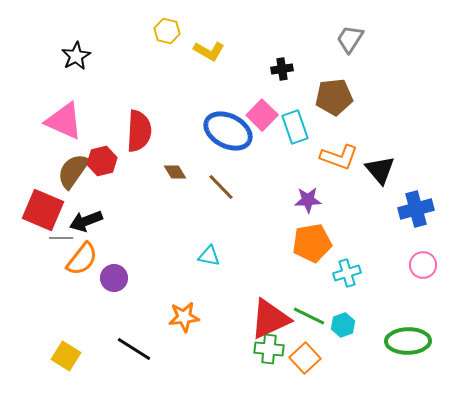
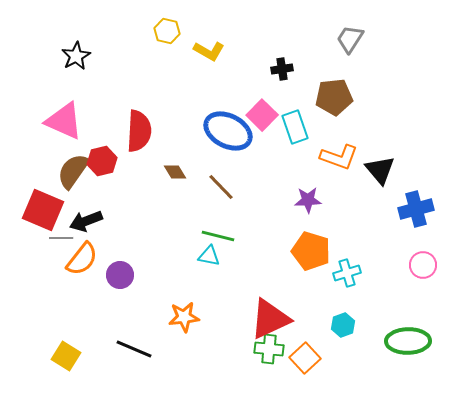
orange pentagon: moved 1 px left, 8 px down; rotated 27 degrees clockwise
purple circle: moved 6 px right, 3 px up
green line: moved 91 px left, 80 px up; rotated 12 degrees counterclockwise
black line: rotated 9 degrees counterclockwise
